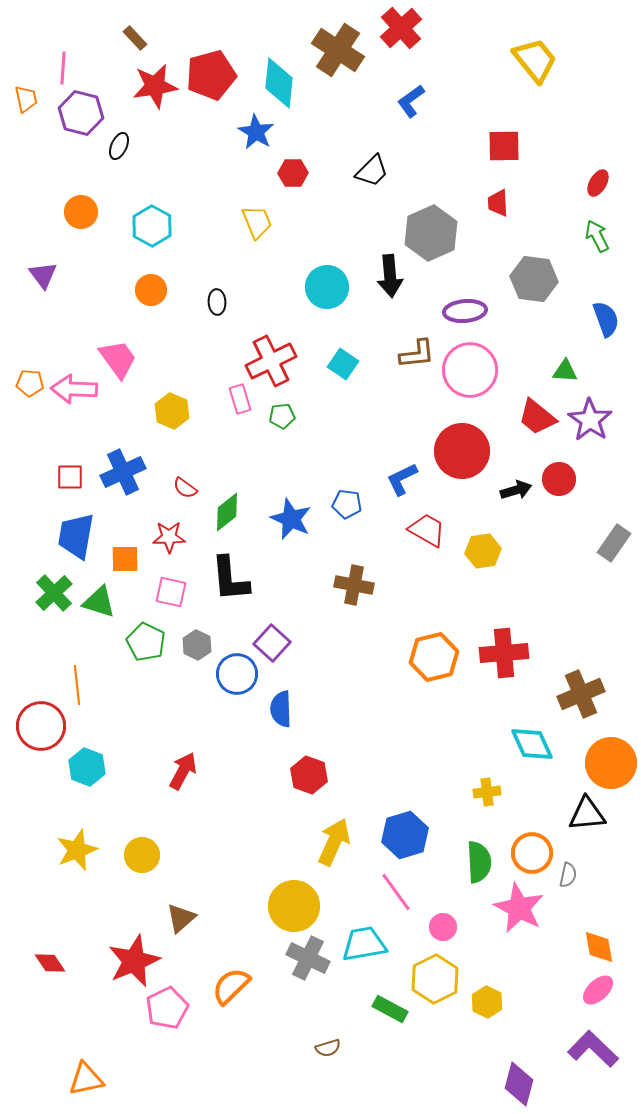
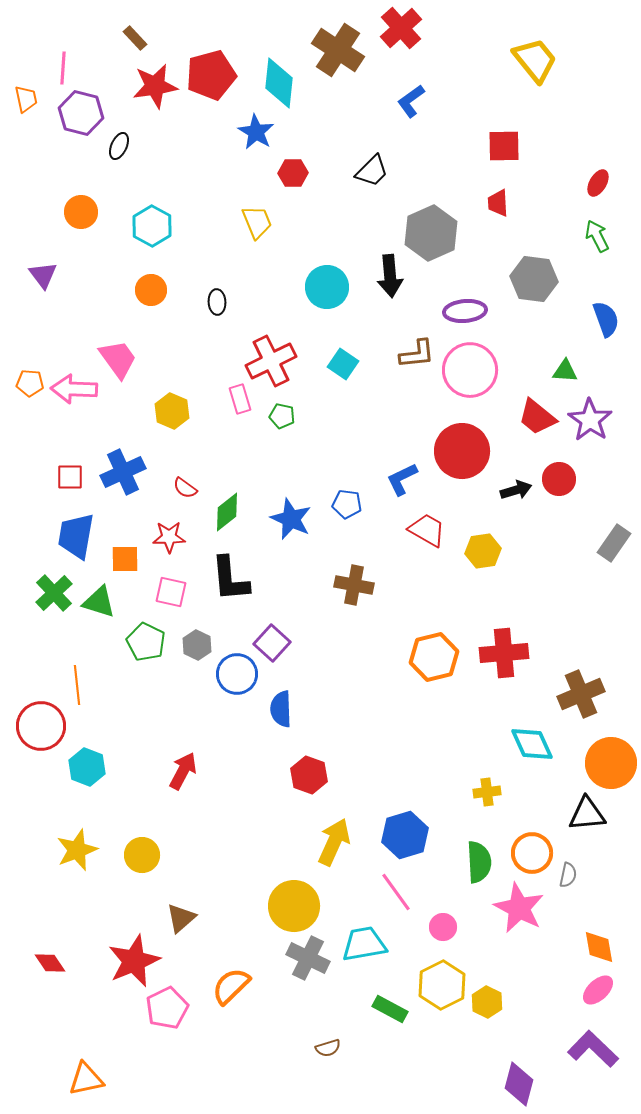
green pentagon at (282, 416): rotated 20 degrees clockwise
yellow hexagon at (435, 979): moved 7 px right, 6 px down
